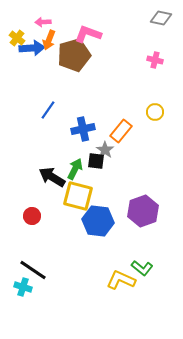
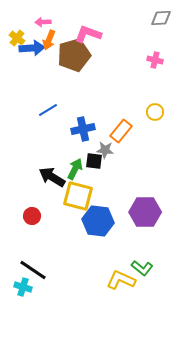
gray diamond: rotated 15 degrees counterclockwise
blue line: rotated 24 degrees clockwise
gray star: rotated 30 degrees counterclockwise
black square: moved 2 px left
purple hexagon: moved 2 px right, 1 px down; rotated 20 degrees clockwise
